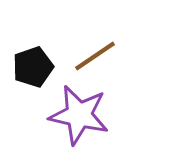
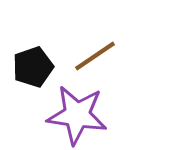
purple star: moved 2 px left; rotated 4 degrees counterclockwise
